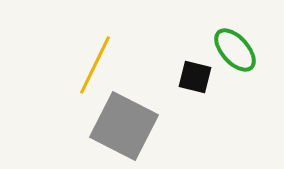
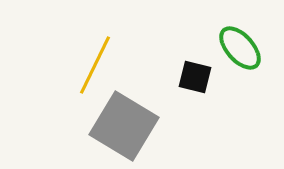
green ellipse: moved 5 px right, 2 px up
gray square: rotated 4 degrees clockwise
